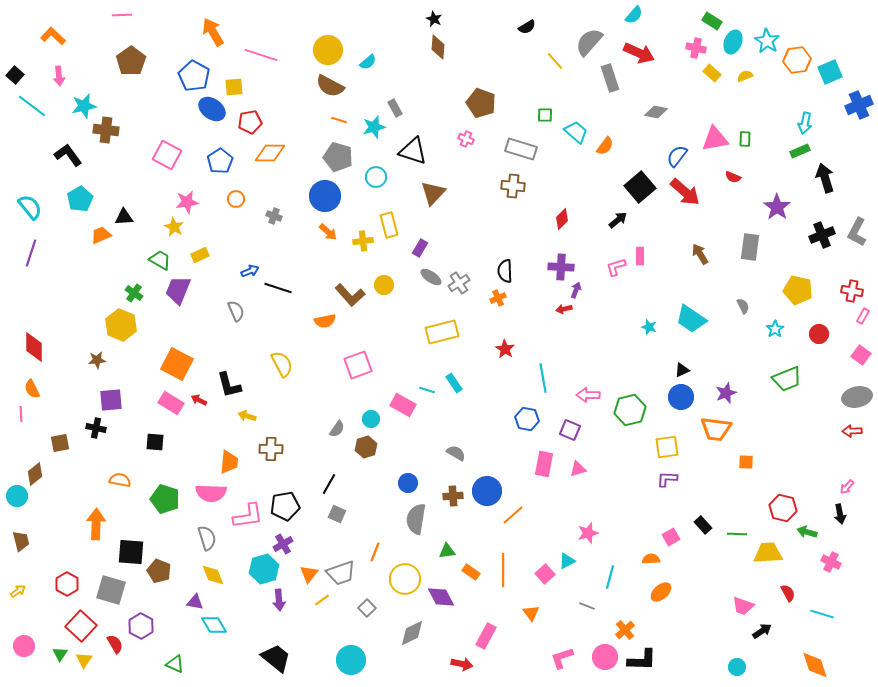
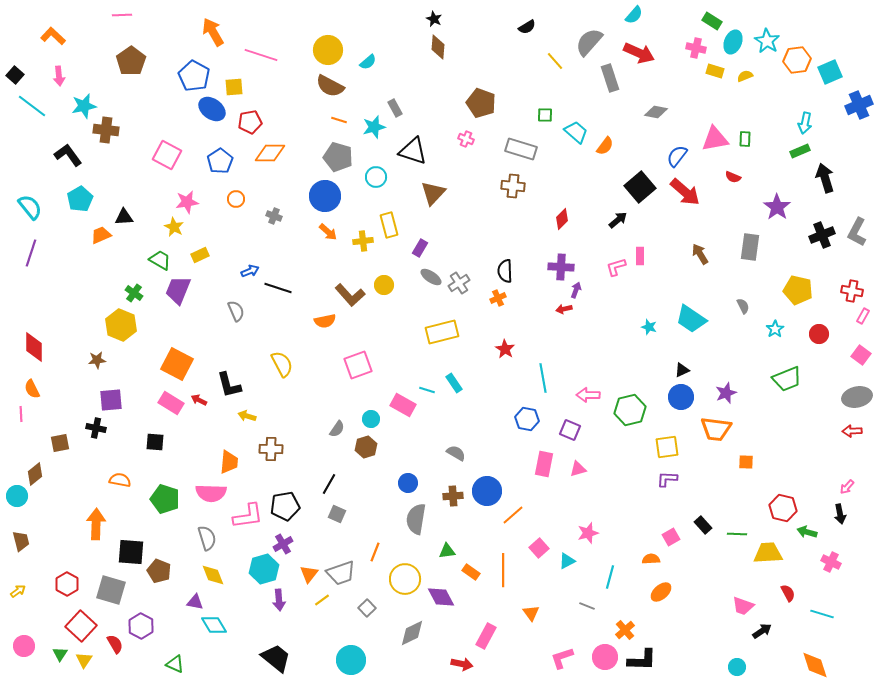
yellow rectangle at (712, 73): moved 3 px right, 2 px up; rotated 24 degrees counterclockwise
pink square at (545, 574): moved 6 px left, 26 px up
